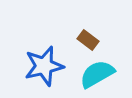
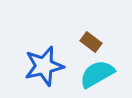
brown rectangle: moved 3 px right, 2 px down
